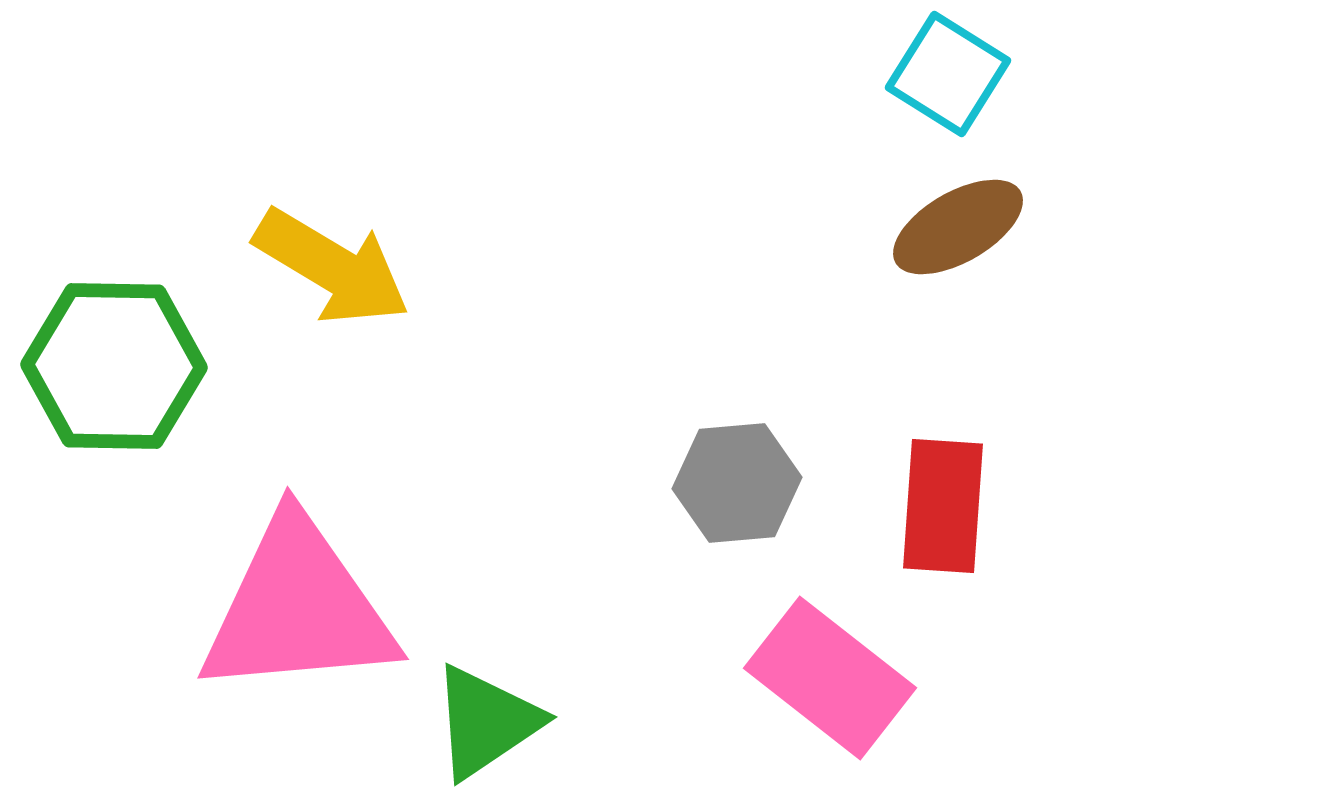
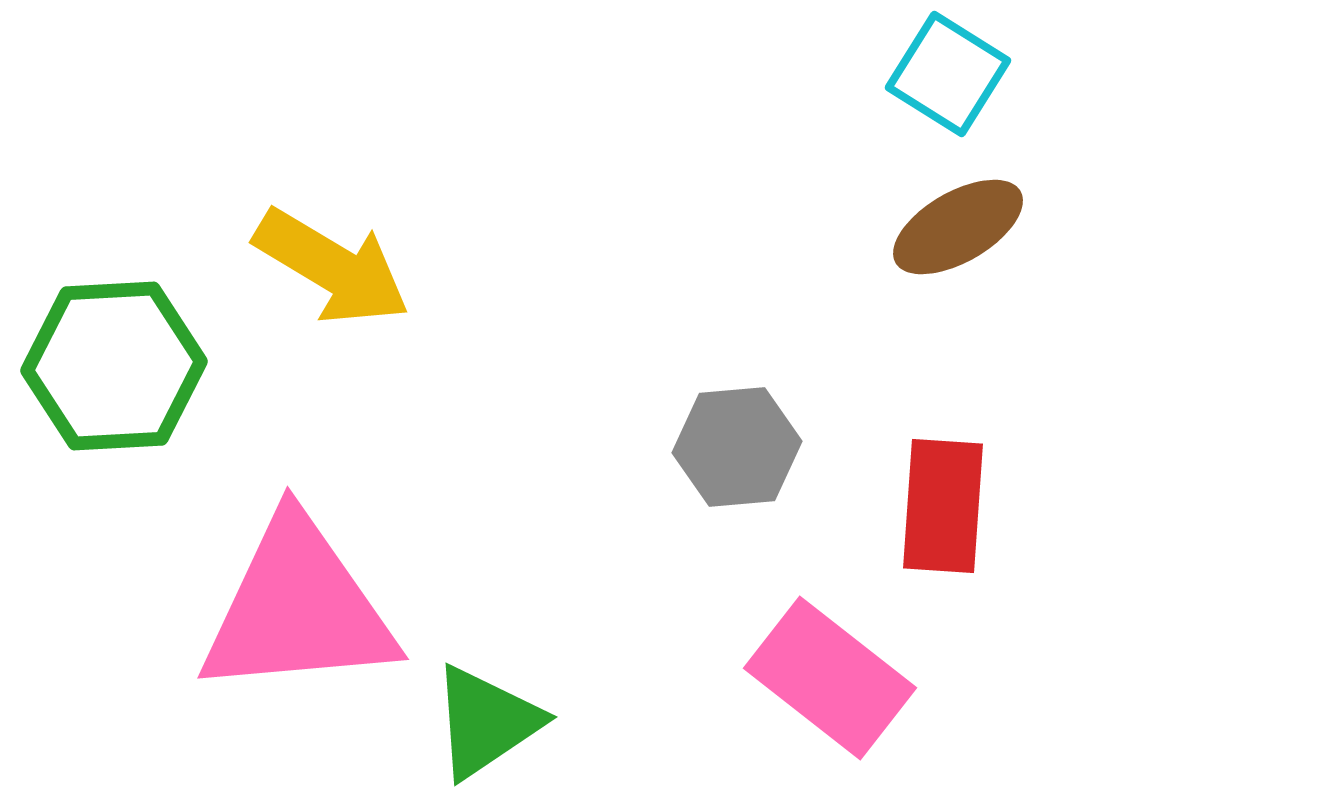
green hexagon: rotated 4 degrees counterclockwise
gray hexagon: moved 36 px up
